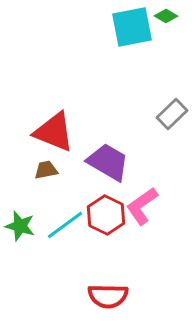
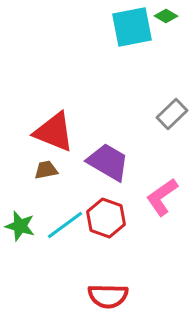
pink L-shape: moved 20 px right, 9 px up
red hexagon: moved 3 px down; rotated 6 degrees counterclockwise
